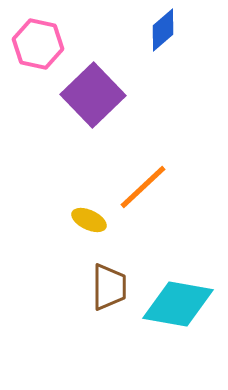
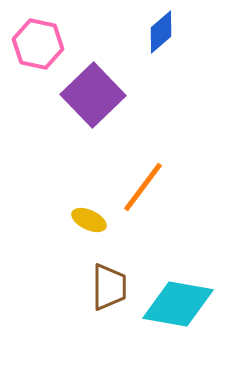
blue diamond: moved 2 px left, 2 px down
orange line: rotated 10 degrees counterclockwise
